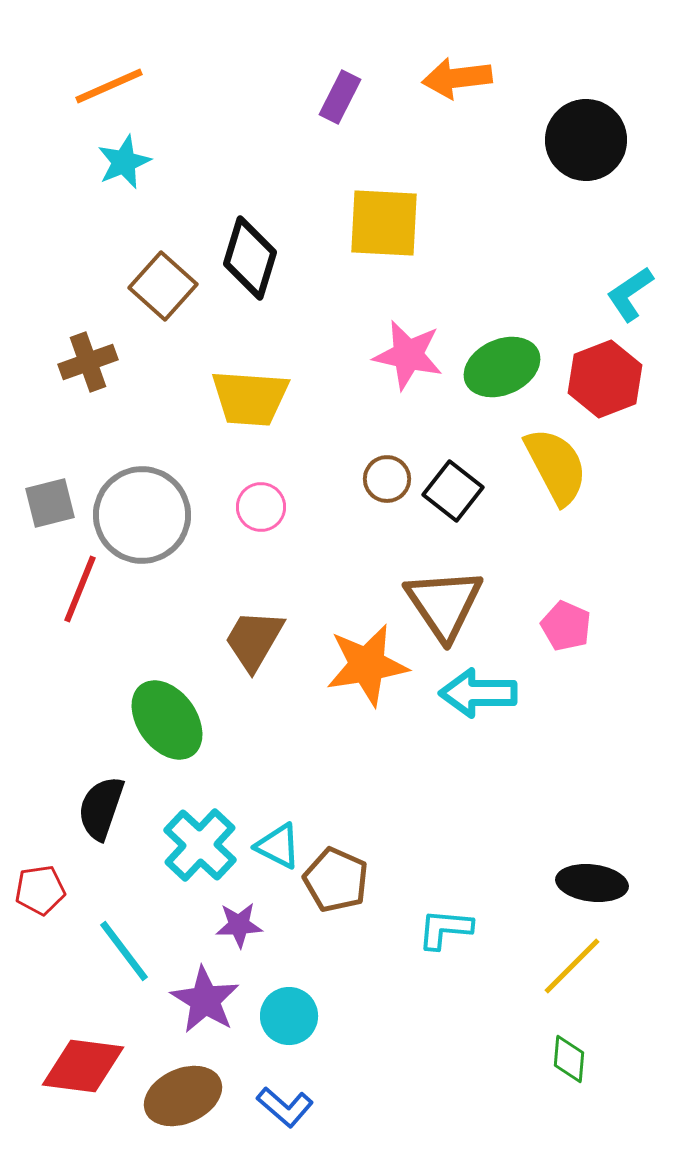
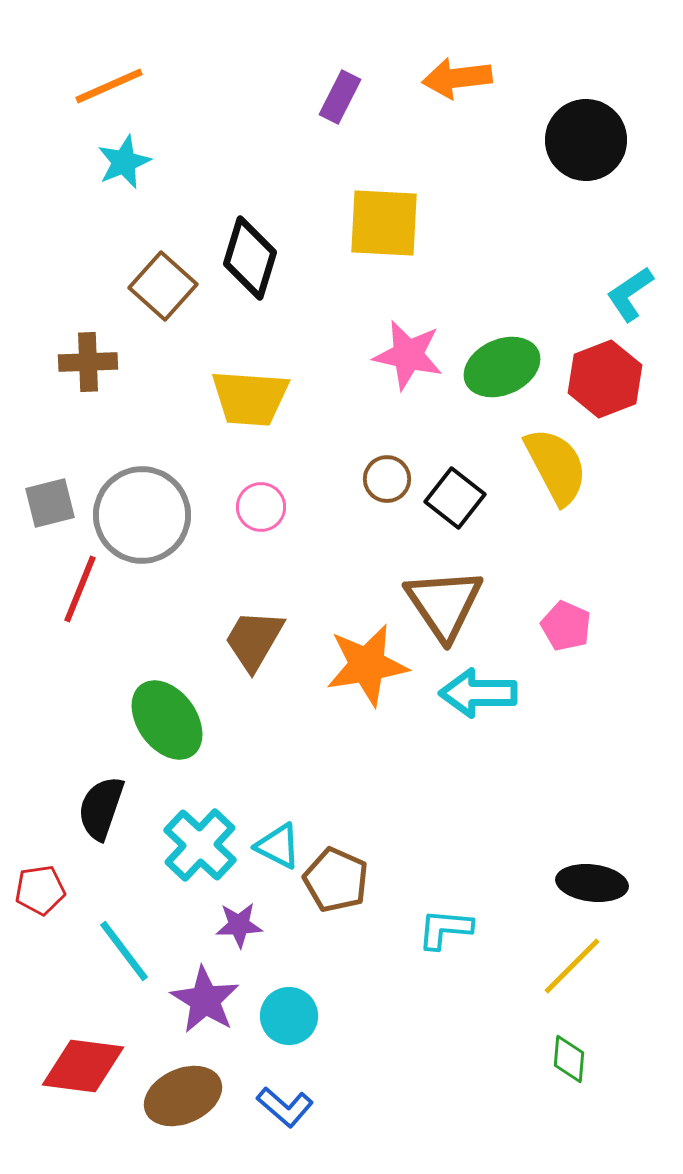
brown cross at (88, 362): rotated 18 degrees clockwise
black square at (453, 491): moved 2 px right, 7 px down
